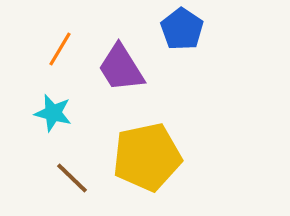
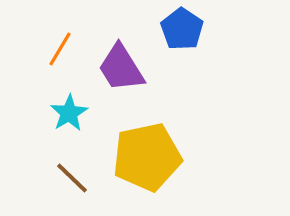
cyan star: moved 16 px right; rotated 27 degrees clockwise
